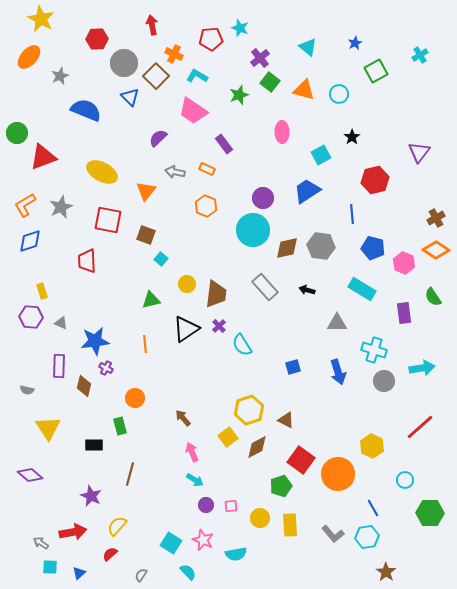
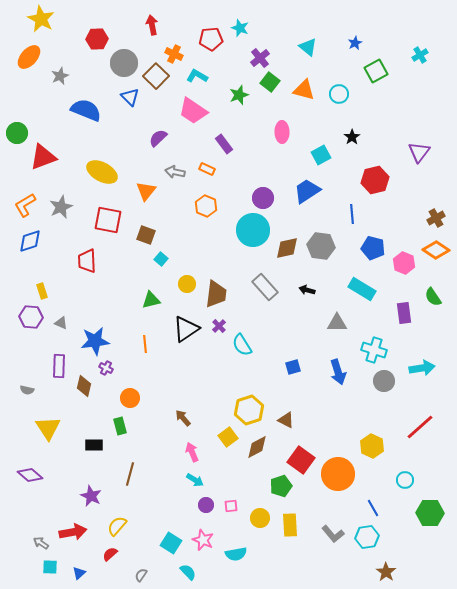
orange circle at (135, 398): moved 5 px left
